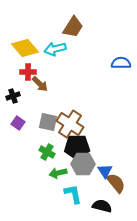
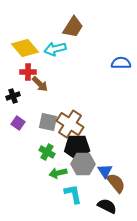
black semicircle: moved 5 px right; rotated 12 degrees clockwise
